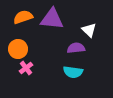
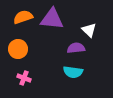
pink cross: moved 2 px left, 10 px down; rotated 32 degrees counterclockwise
